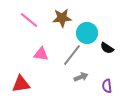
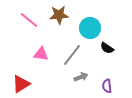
brown star: moved 3 px left, 3 px up
cyan circle: moved 3 px right, 5 px up
red triangle: rotated 24 degrees counterclockwise
